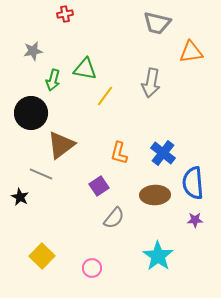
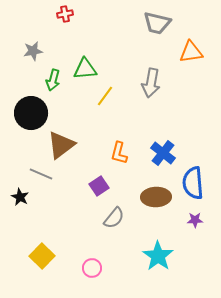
green triangle: rotated 15 degrees counterclockwise
brown ellipse: moved 1 px right, 2 px down
